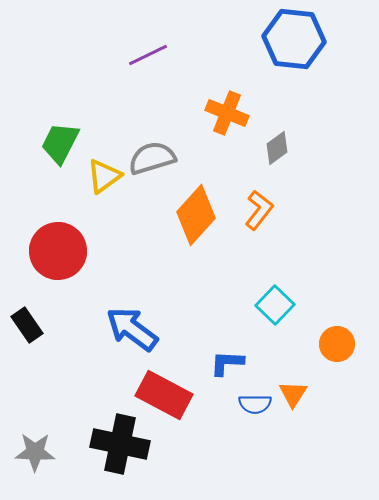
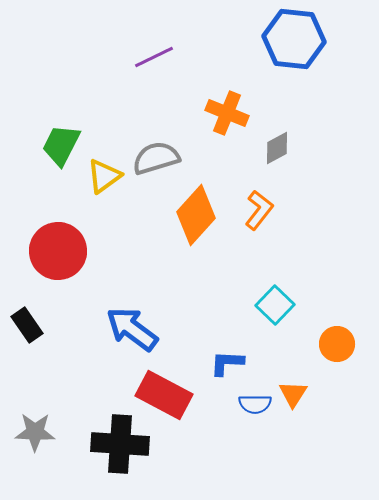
purple line: moved 6 px right, 2 px down
green trapezoid: moved 1 px right, 2 px down
gray diamond: rotated 8 degrees clockwise
gray semicircle: moved 4 px right
black cross: rotated 8 degrees counterclockwise
gray star: moved 20 px up
